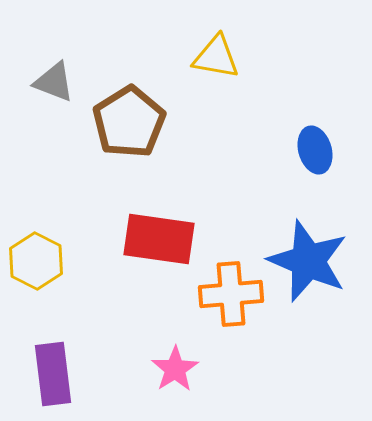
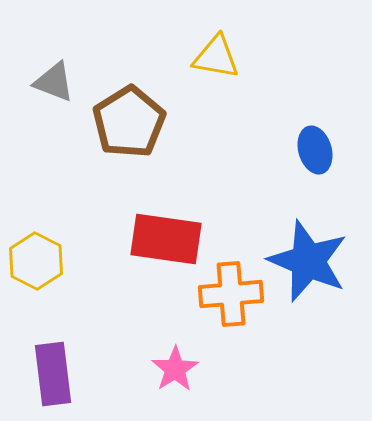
red rectangle: moved 7 px right
